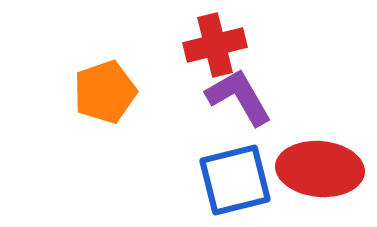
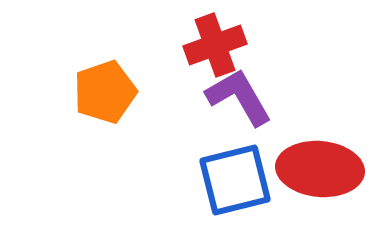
red cross: rotated 6 degrees counterclockwise
